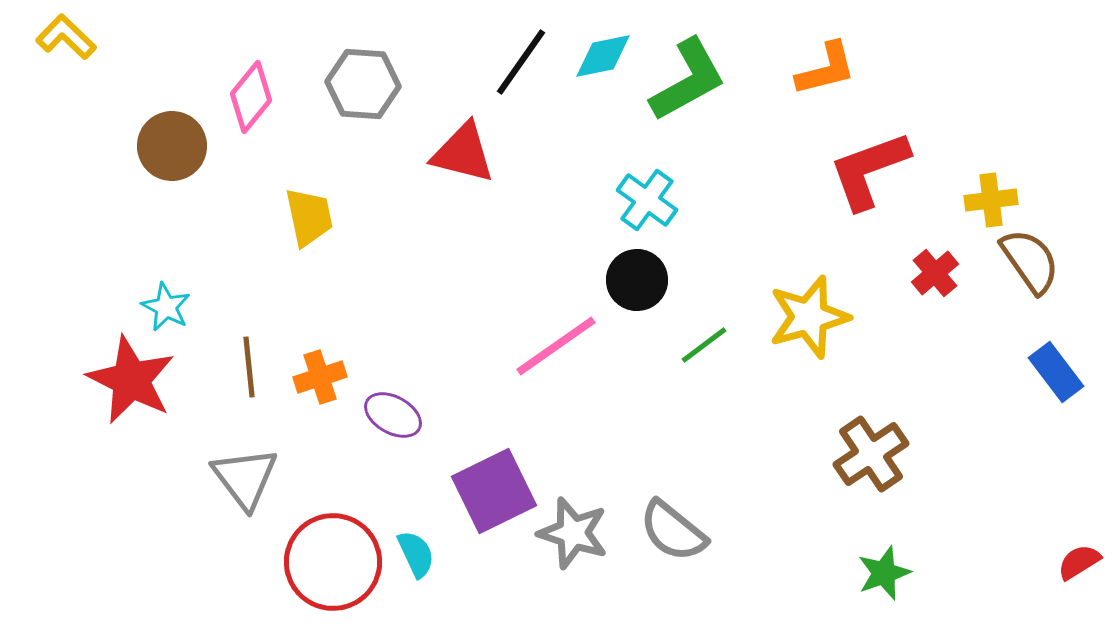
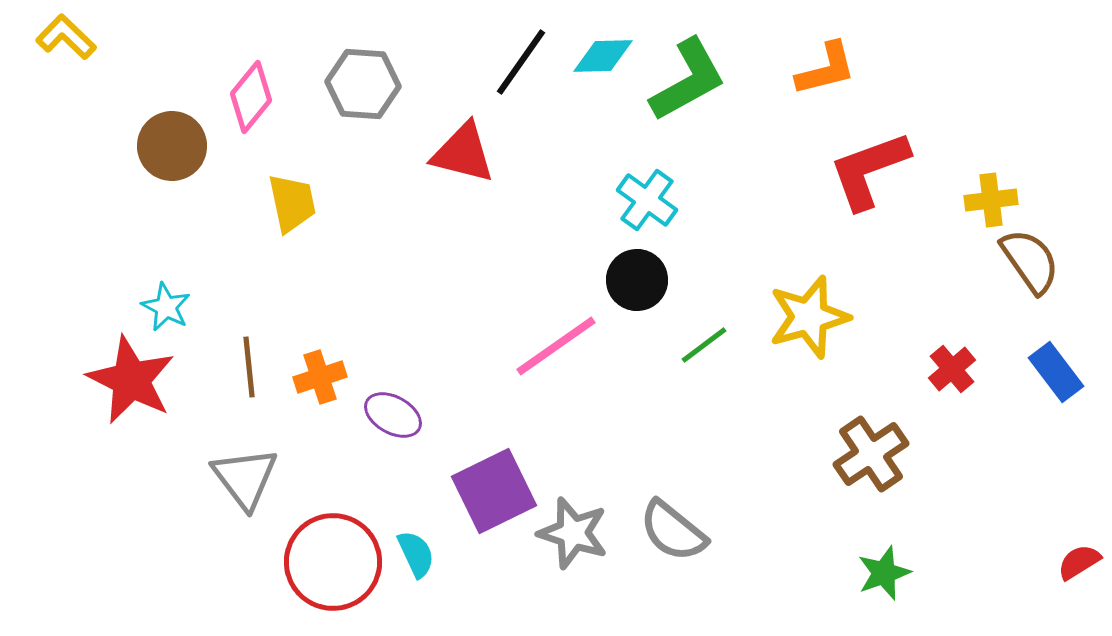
cyan diamond: rotated 10 degrees clockwise
yellow trapezoid: moved 17 px left, 14 px up
red cross: moved 17 px right, 96 px down
